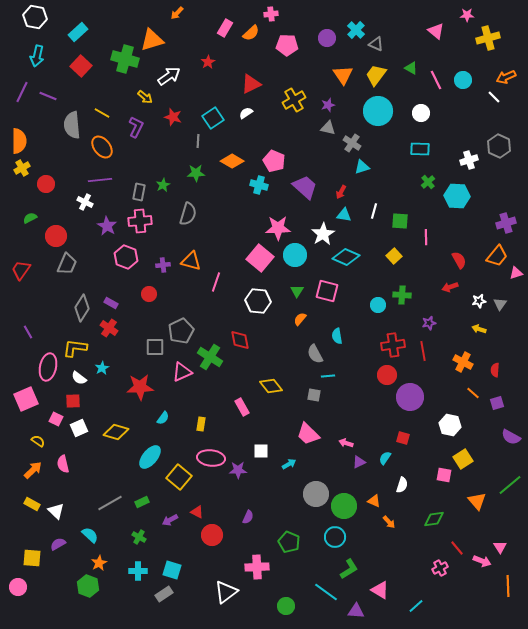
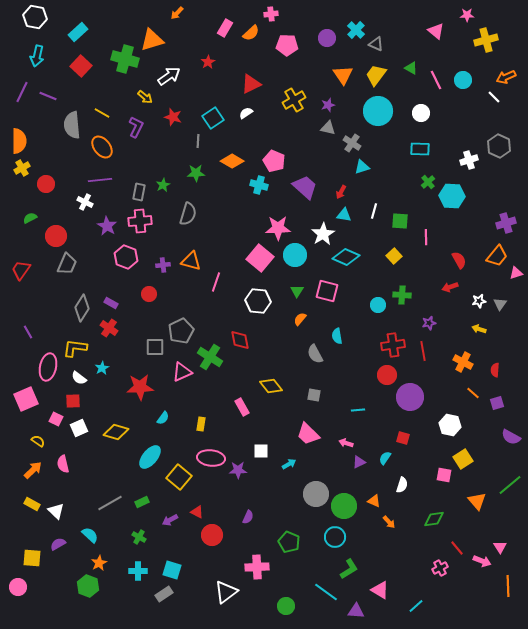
yellow cross at (488, 38): moved 2 px left, 2 px down
cyan hexagon at (457, 196): moved 5 px left
cyan line at (328, 376): moved 30 px right, 34 px down
